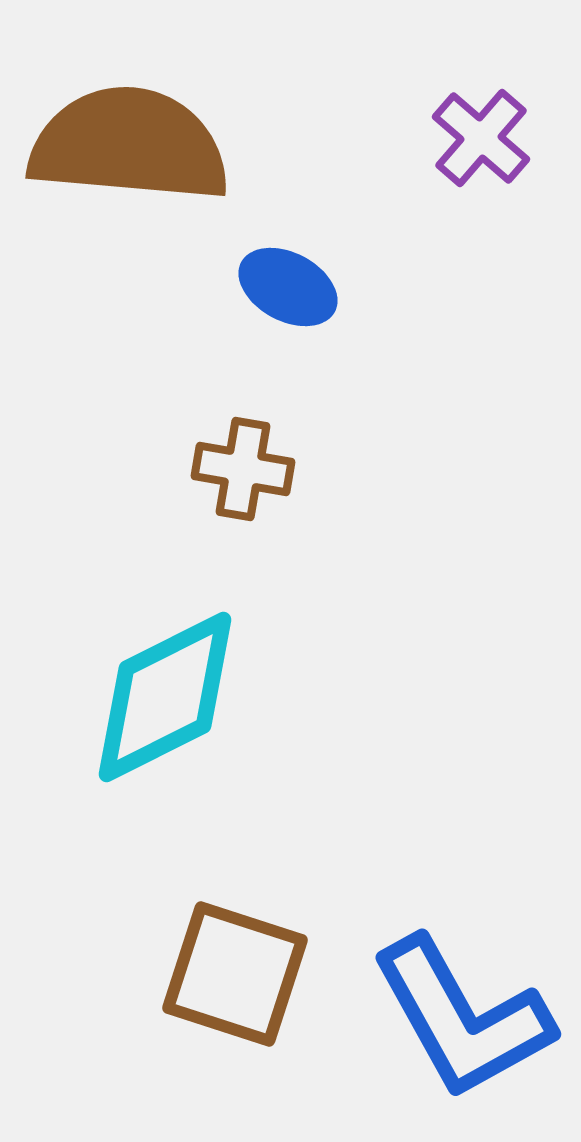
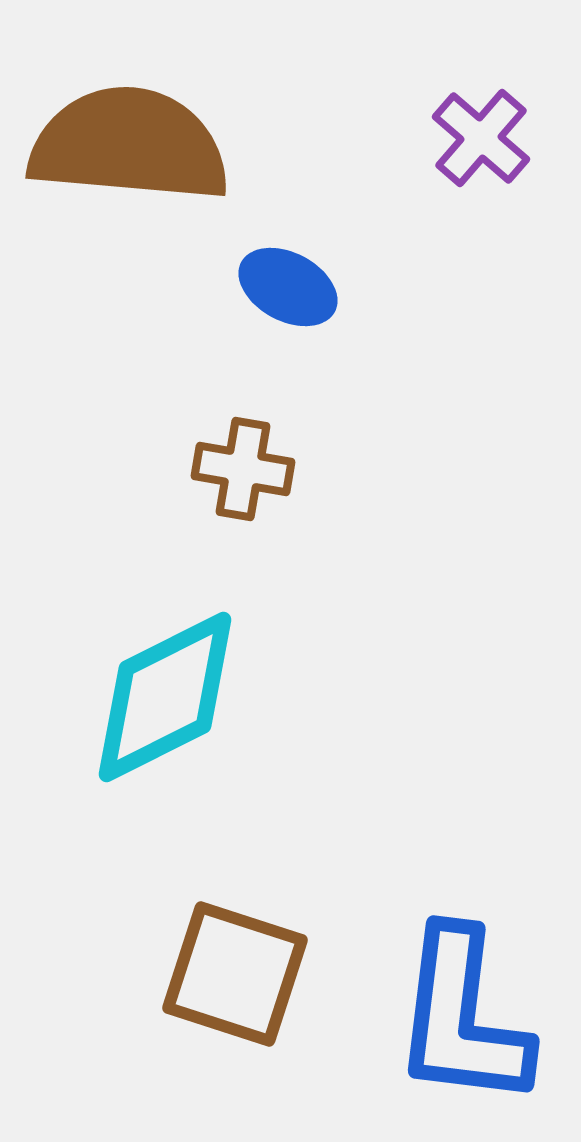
blue L-shape: rotated 36 degrees clockwise
